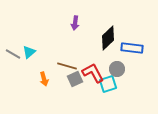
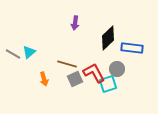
brown line: moved 2 px up
red L-shape: moved 1 px right
